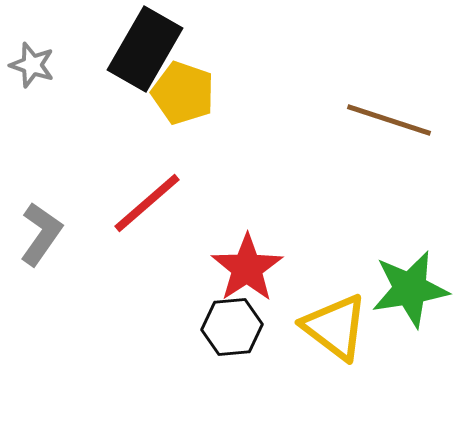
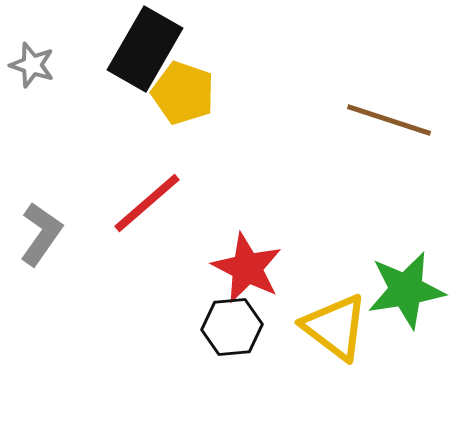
red star: rotated 12 degrees counterclockwise
green star: moved 4 px left, 1 px down
